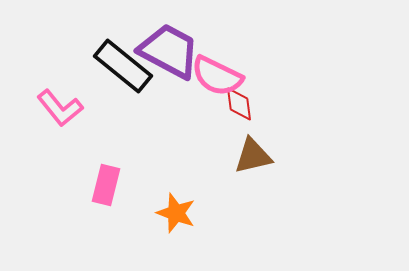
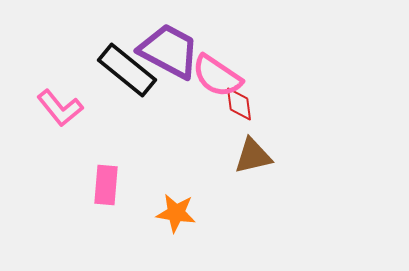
black rectangle: moved 4 px right, 4 px down
pink semicircle: rotated 8 degrees clockwise
pink rectangle: rotated 9 degrees counterclockwise
orange star: rotated 12 degrees counterclockwise
